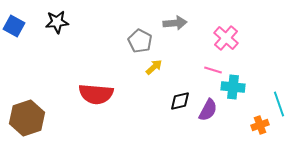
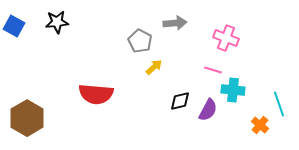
pink cross: rotated 20 degrees counterclockwise
cyan cross: moved 3 px down
brown hexagon: rotated 12 degrees counterclockwise
orange cross: rotated 30 degrees counterclockwise
